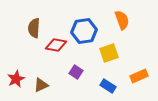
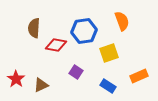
orange semicircle: moved 1 px down
red star: rotated 12 degrees counterclockwise
